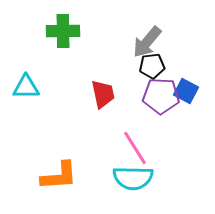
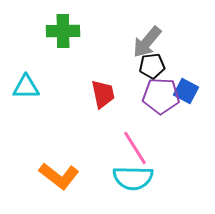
orange L-shape: rotated 42 degrees clockwise
